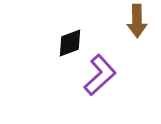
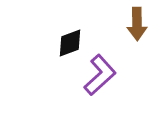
brown arrow: moved 3 px down
